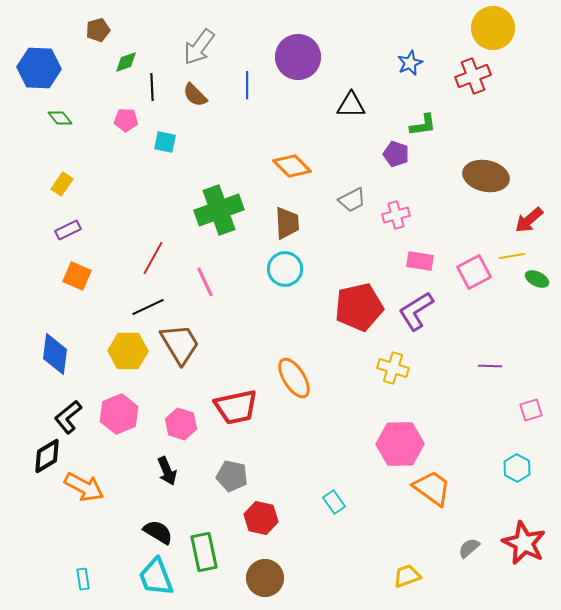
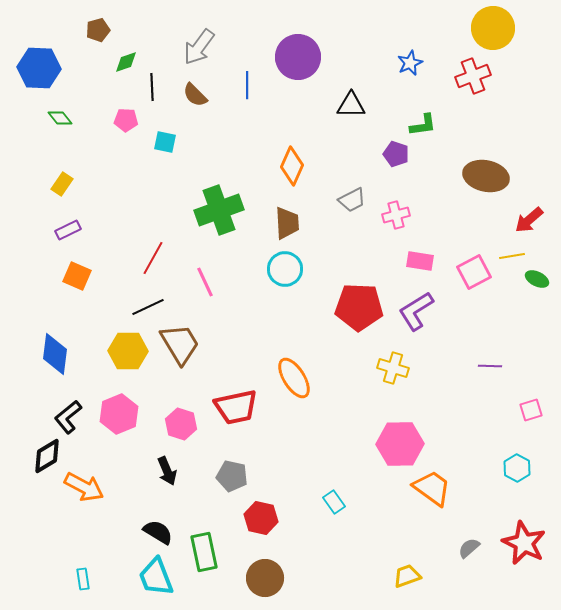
orange diamond at (292, 166): rotated 69 degrees clockwise
red pentagon at (359, 307): rotated 15 degrees clockwise
